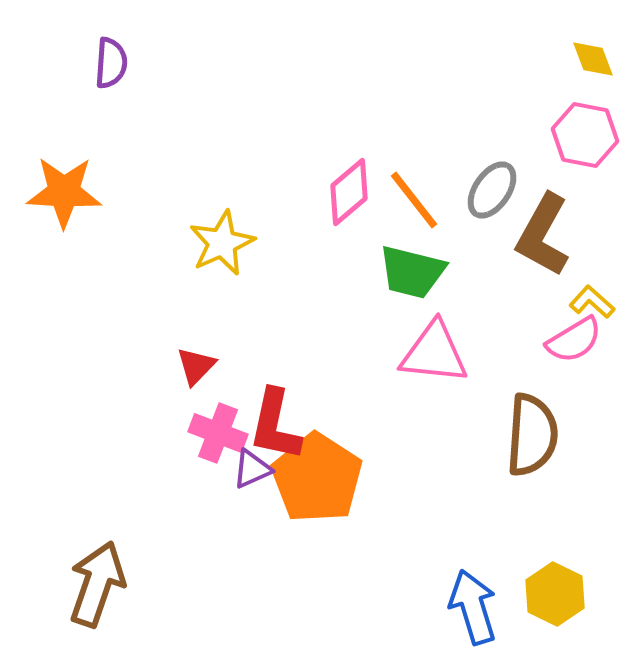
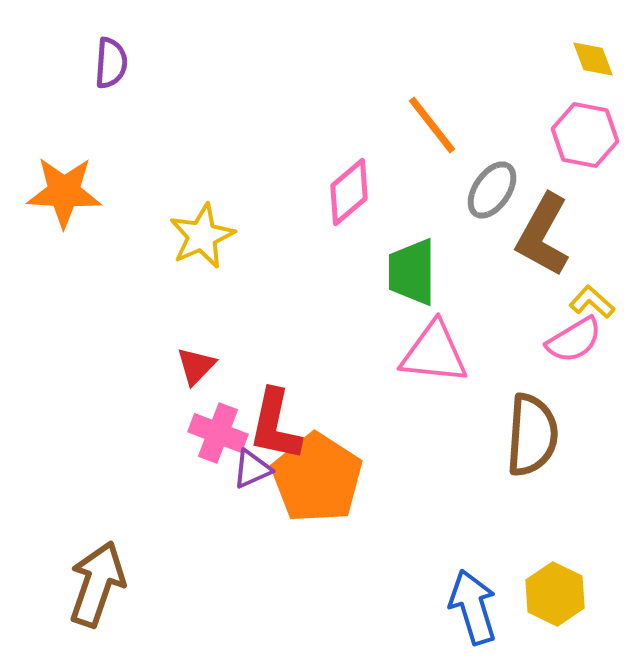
orange line: moved 18 px right, 75 px up
yellow star: moved 20 px left, 7 px up
green trapezoid: rotated 76 degrees clockwise
